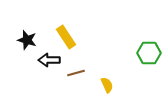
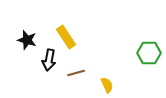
black arrow: rotated 80 degrees counterclockwise
